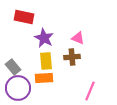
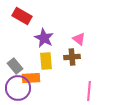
red rectangle: moved 2 px left, 1 px up; rotated 18 degrees clockwise
pink triangle: moved 1 px right, 1 px down; rotated 16 degrees clockwise
gray rectangle: moved 2 px right, 1 px up
orange rectangle: moved 13 px left
pink line: moved 1 px left; rotated 18 degrees counterclockwise
